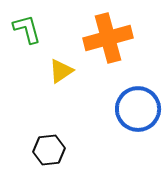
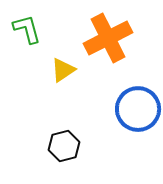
orange cross: rotated 12 degrees counterclockwise
yellow triangle: moved 2 px right, 1 px up
black hexagon: moved 15 px right, 4 px up; rotated 8 degrees counterclockwise
